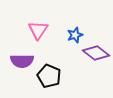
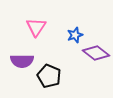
pink triangle: moved 2 px left, 3 px up
